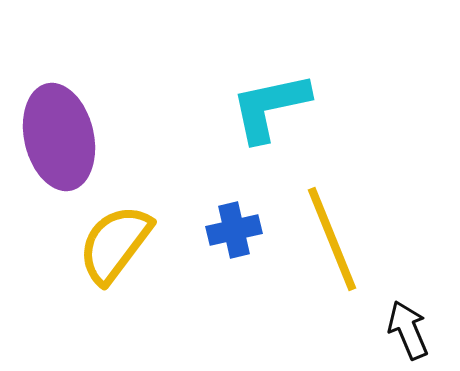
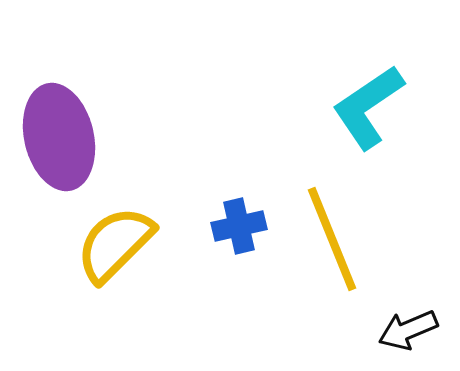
cyan L-shape: moved 98 px right; rotated 22 degrees counterclockwise
blue cross: moved 5 px right, 4 px up
yellow semicircle: rotated 8 degrees clockwise
black arrow: rotated 90 degrees counterclockwise
